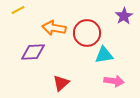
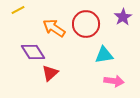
purple star: moved 1 px left, 1 px down
orange arrow: rotated 25 degrees clockwise
red circle: moved 1 px left, 9 px up
purple diamond: rotated 60 degrees clockwise
red triangle: moved 11 px left, 10 px up
